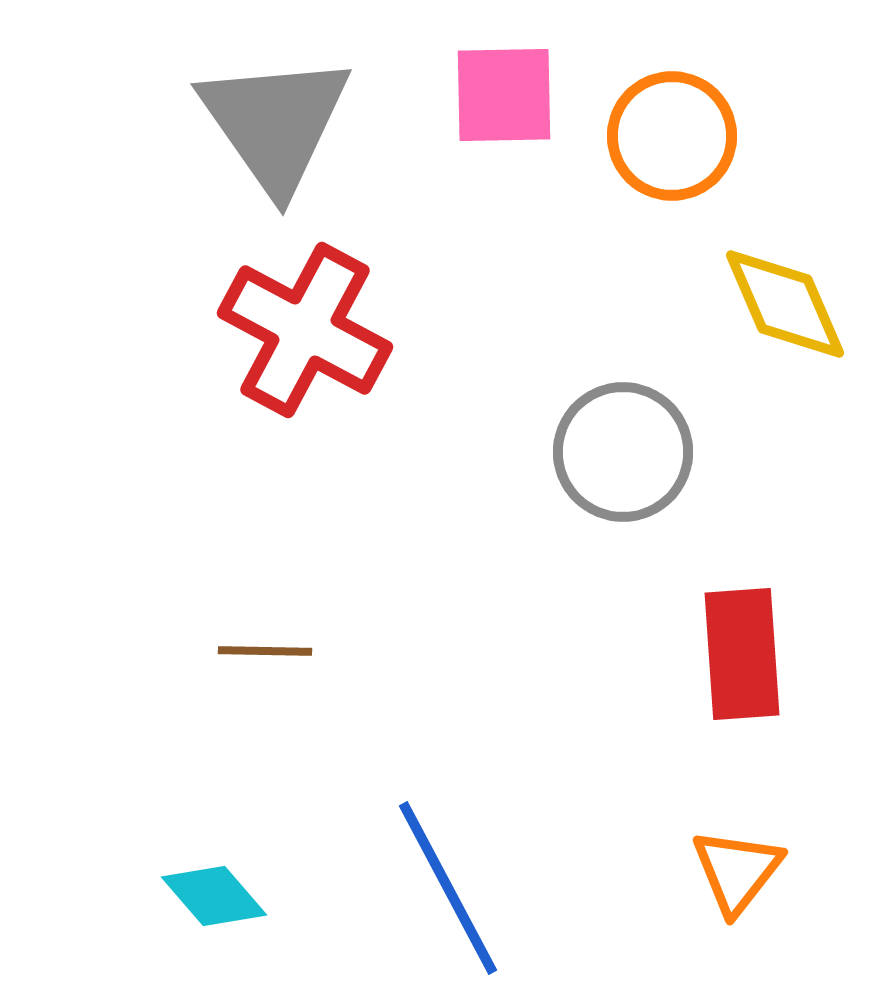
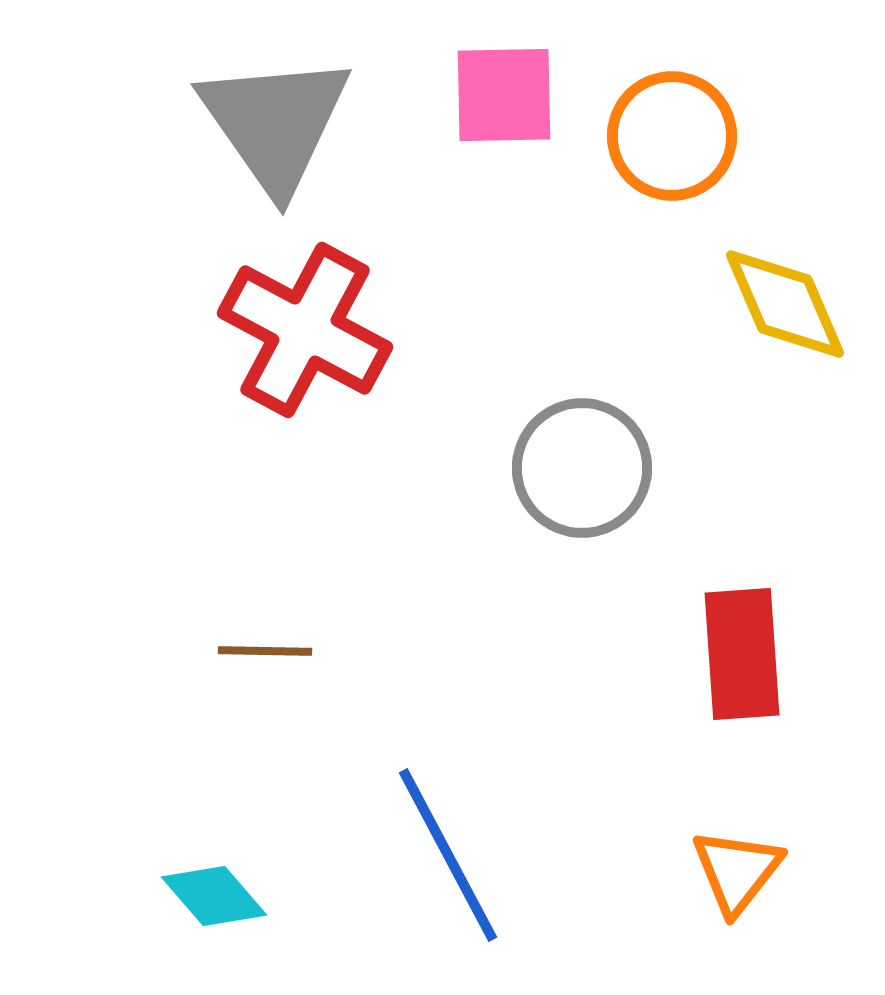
gray circle: moved 41 px left, 16 px down
blue line: moved 33 px up
